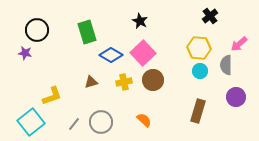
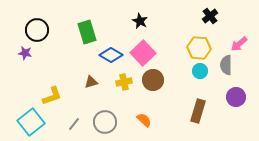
gray circle: moved 4 px right
